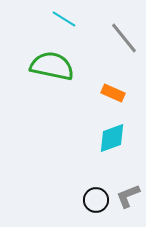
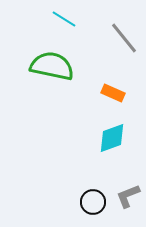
black circle: moved 3 px left, 2 px down
